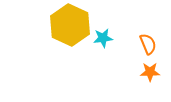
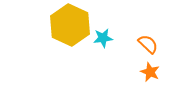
orange semicircle: rotated 25 degrees counterclockwise
orange star: rotated 24 degrees clockwise
